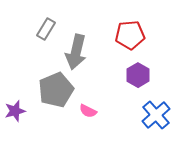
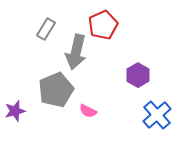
red pentagon: moved 27 px left, 10 px up; rotated 20 degrees counterclockwise
blue cross: moved 1 px right
